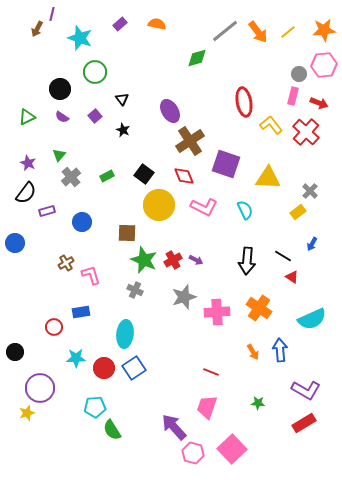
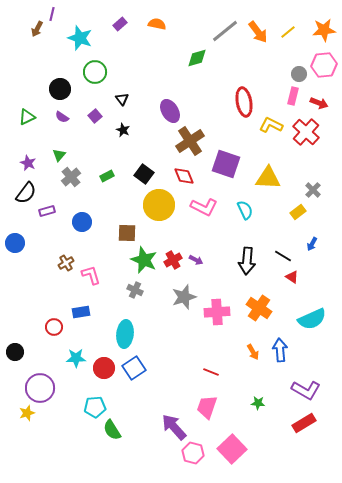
yellow L-shape at (271, 125): rotated 25 degrees counterclockwise
gray cross at (310, 191): moved 3 px right, 1 px up
